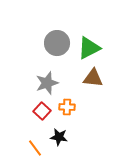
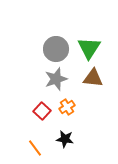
gray circle: moved 1 px left, 6 px down
green triangle: rotated 30 degrees counterclockwise
gray star: moved 9 px right, 4 px up
orange cross: rotated 35 degrees counterclockwise
black star: moved 6 px right, 2 px down
